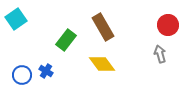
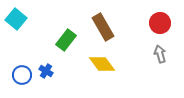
cyan square: rotated 15 degrees counterclockwise
red circle: moved 8 px left, 2 px up
